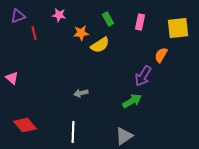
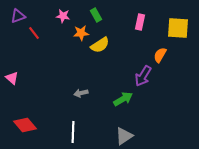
pink star: moved 4 px right, 1 px down
green rectangle: moved 12 px left, 4 px up
yellow square: rotated 10 degrees clockwise
red line: rotated 24 degrees counterclockwise
orange semicircle: moved 1 px left
green arrow: moved 9 px left, 2 px up
